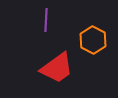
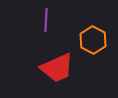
red trapezoid: rotated 12 degrees clockwise
